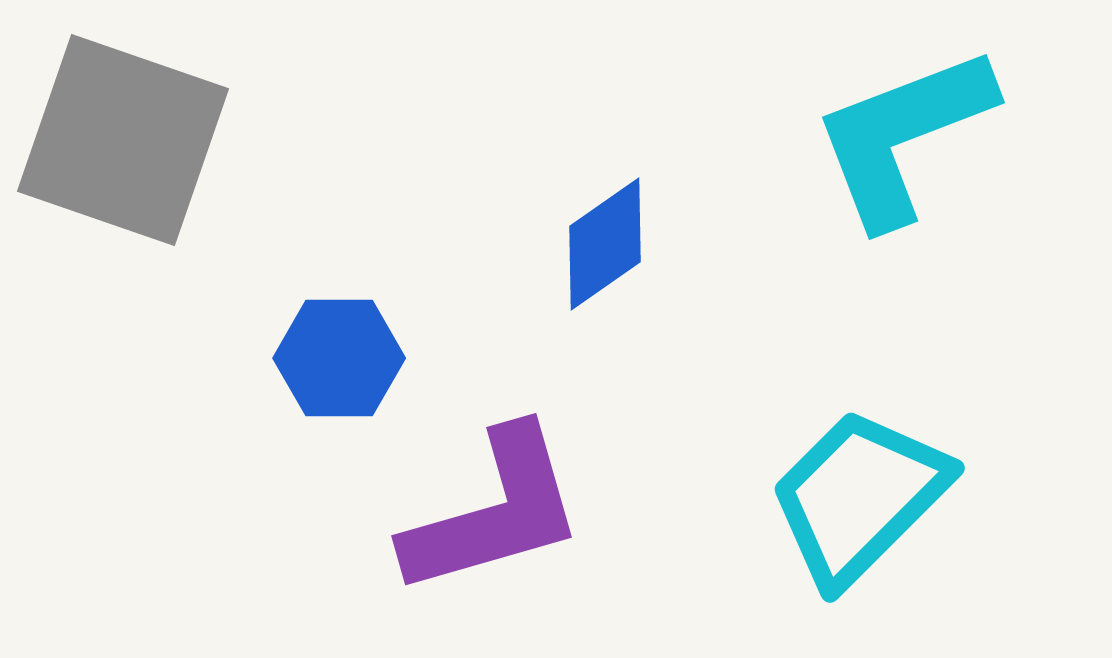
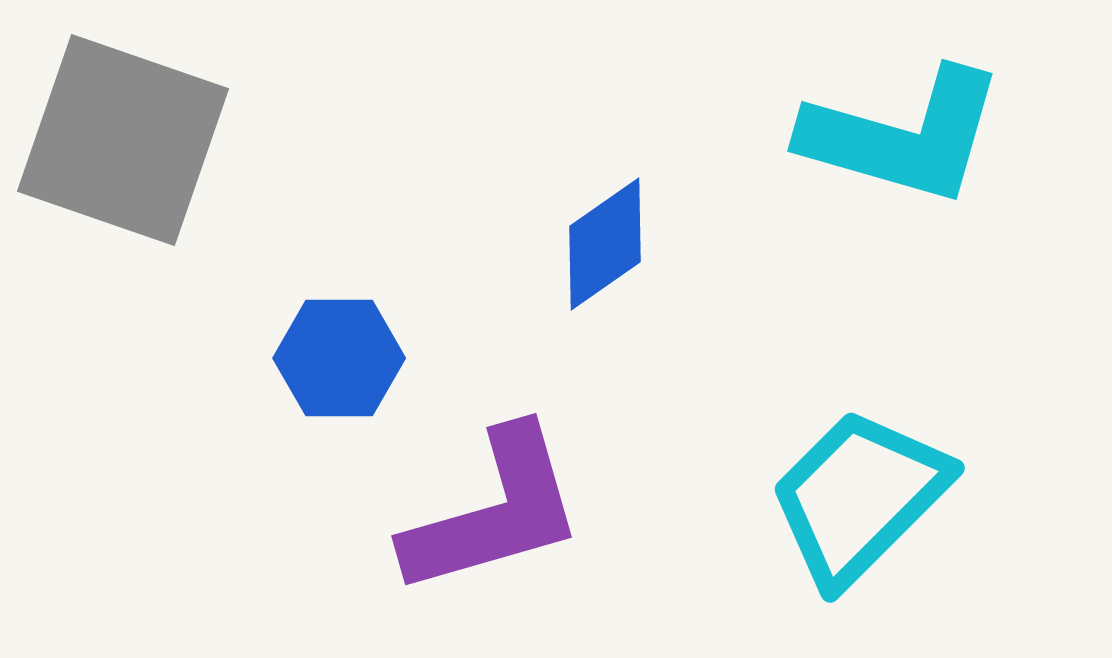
cyan L-shape: rotated 143 degrees counterclockwise
